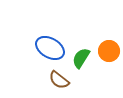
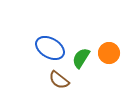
orange circle: moved 2 px down
